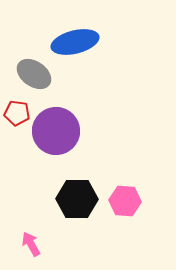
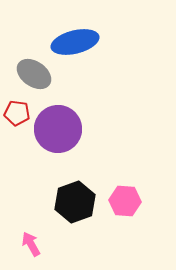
purple circle: moved 2 px right, 2 px up
black hexagon: moved 2 px left, 3 px down; rotated 21 degrees counterclockwise
